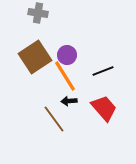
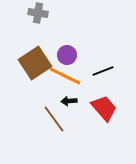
brown square: moved 6 px down
orange line: rotated 32 degrees counterclockwise
